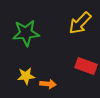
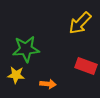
green star: moved 16 px down
yellow star: moved 10 px left, 1 px up; rotated 12 degrees clockwise
